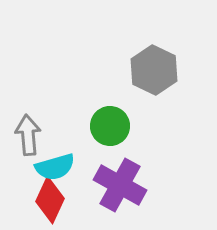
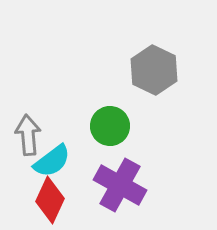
cyan semicircle: moved 3 px left, 6 px up; rotated 21 degrees counterclockwise
